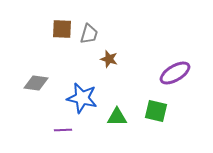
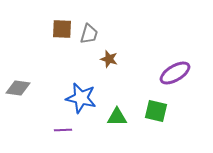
gray diamond: moved 18 px left, 5 px down
blue star: moved 1 px left
